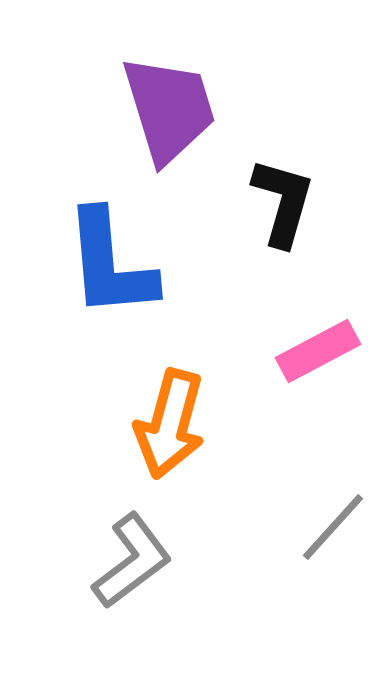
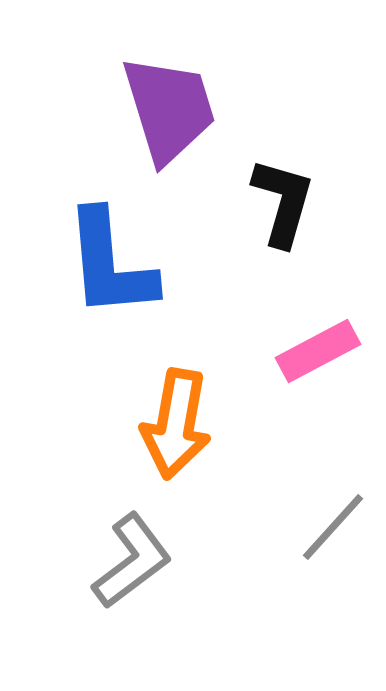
orange arrow: moved 6 px right; rotated 5 degrees counterclockwise
